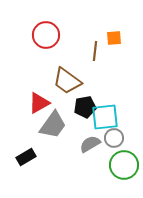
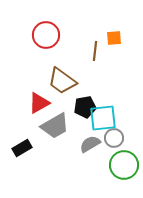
brown trapezoid: moved 5 px left
cyan square: moved 2 px left, 1 px down
gray trapezoid: moved 2 px right, 1 px down; rotated 24 degrees clockwise
black rectangle: moved 4 px left, 9 px up
